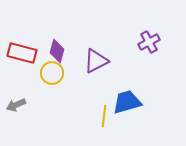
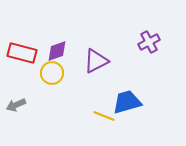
purple diamond: rotated 55 degrees clockwise
yellow line: rotated 75 degrees counterclockwise
